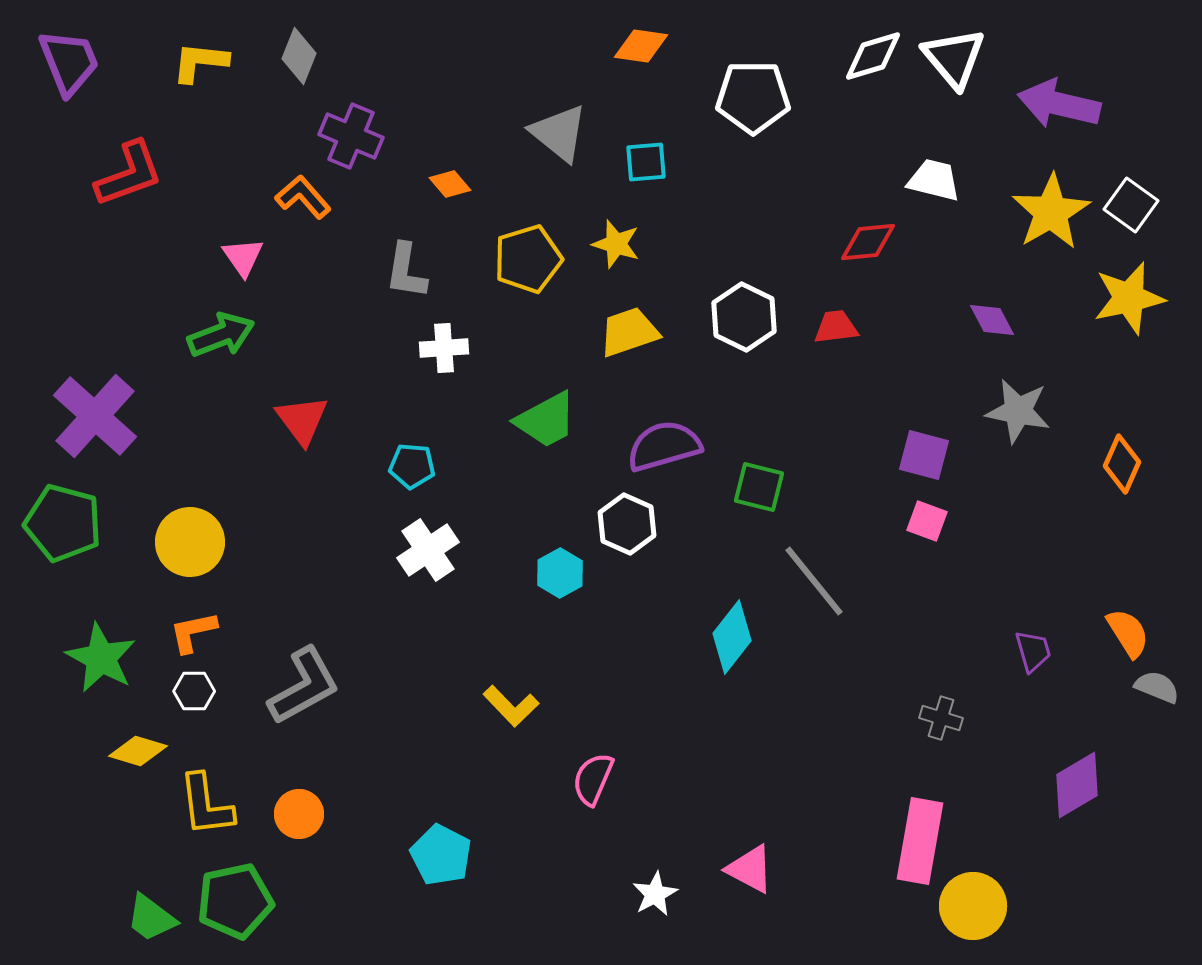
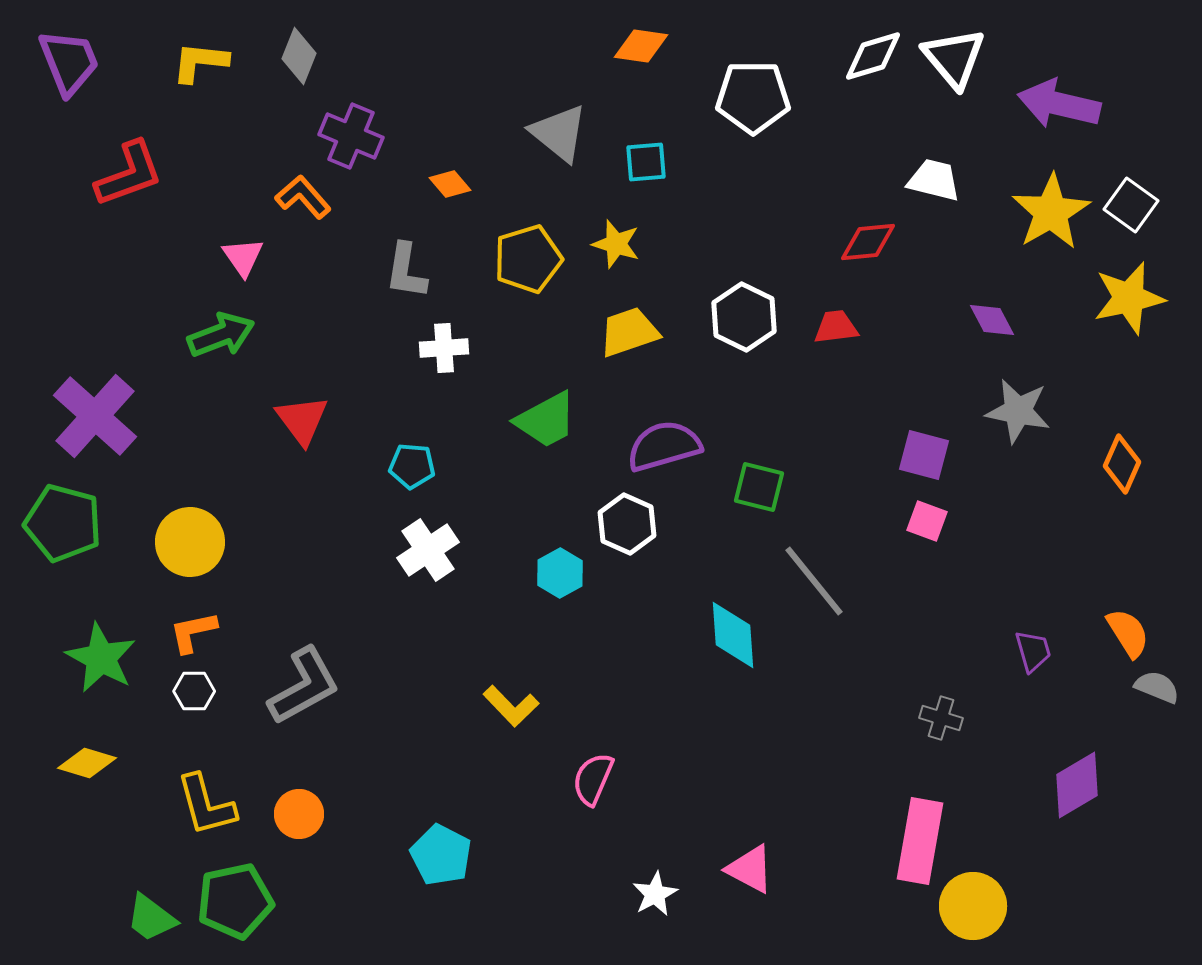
cyan diamond at (732, 637): moved 1 px right, 2 px up; rotated 42 degrees counterclockwise
yellow diamond at (138, 751): moved 51 px left, 12 px down
yellow L-shape at (206, 805): rotated 8 degrees counterclockwise
